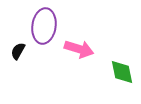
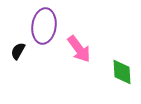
pink arrow: rotated 36 degrees clockwise
green diamond: rotated 8 degrees clockwise
